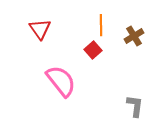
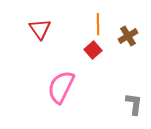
orange line: moved 3 px left, 1 px up
brown cross: moved 6 px left
pink semicircle: moved 6 px down; rotated 116 degrees counterclockwise
gray L-shape: moved 1 px left, 2 px up
